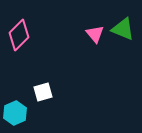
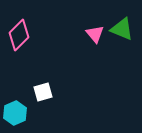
green triangle: moved 1 px left
